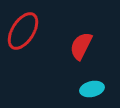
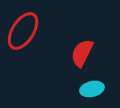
red semicircle: moved 1 px right, 7 px down
